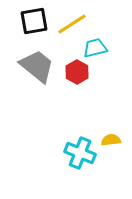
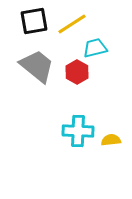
cyan cross: moved 2 px left, 22 px up; rotated 20 degrees counterclockwise
